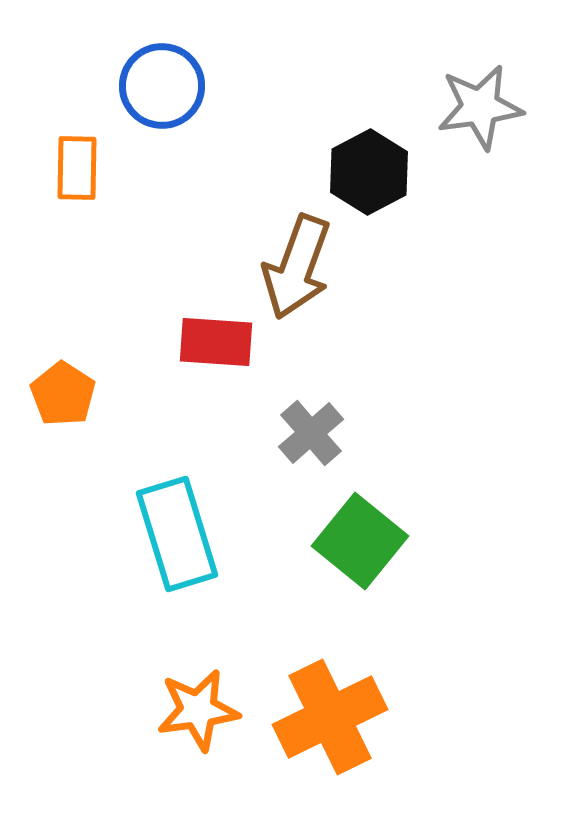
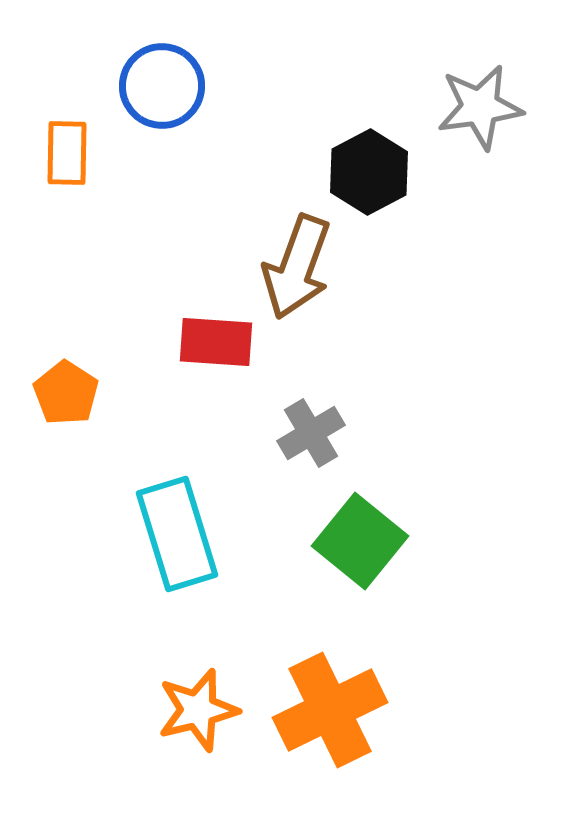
orange rectangle: moved 10 px left, 15 px up
orange pentagon: moved 3 px right, 1 px up
gray cross: rotated 10 degrees clockwise
orange star: rotated 6 degrees counterclockwise
orange cross: moved 7 px up
